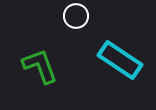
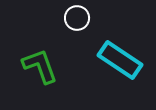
white circle: moved 1 px right, 2 px down
